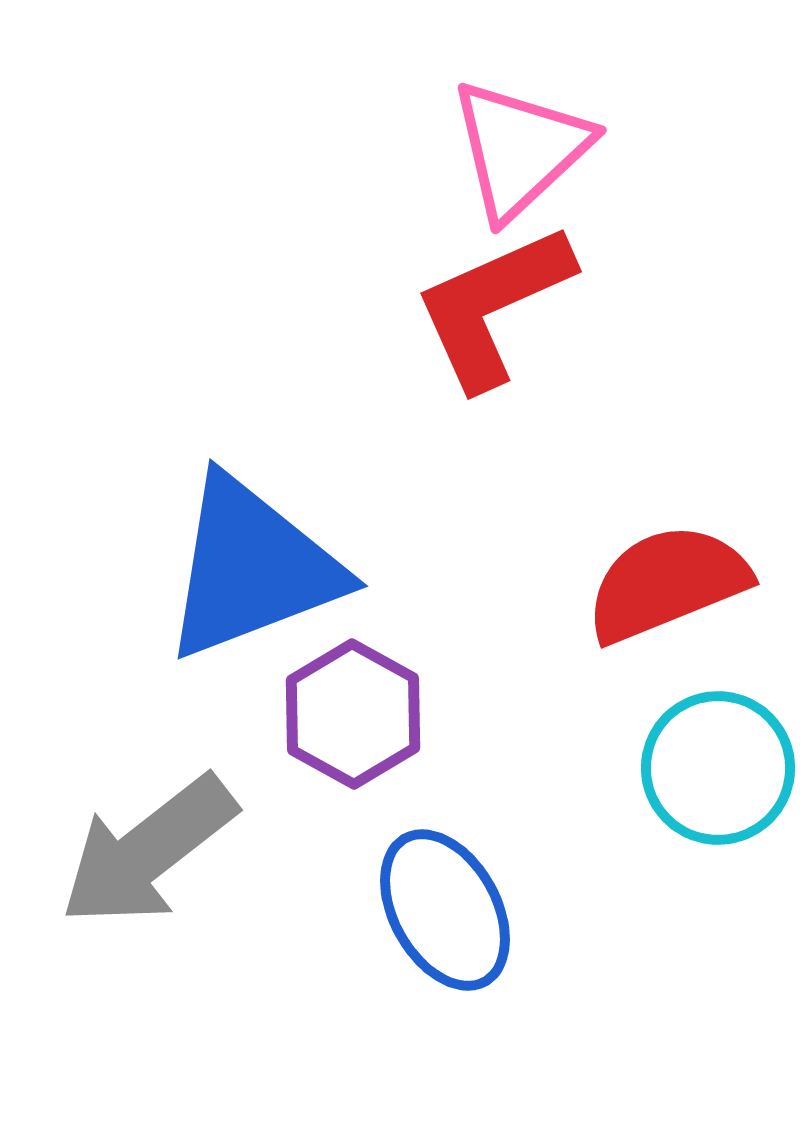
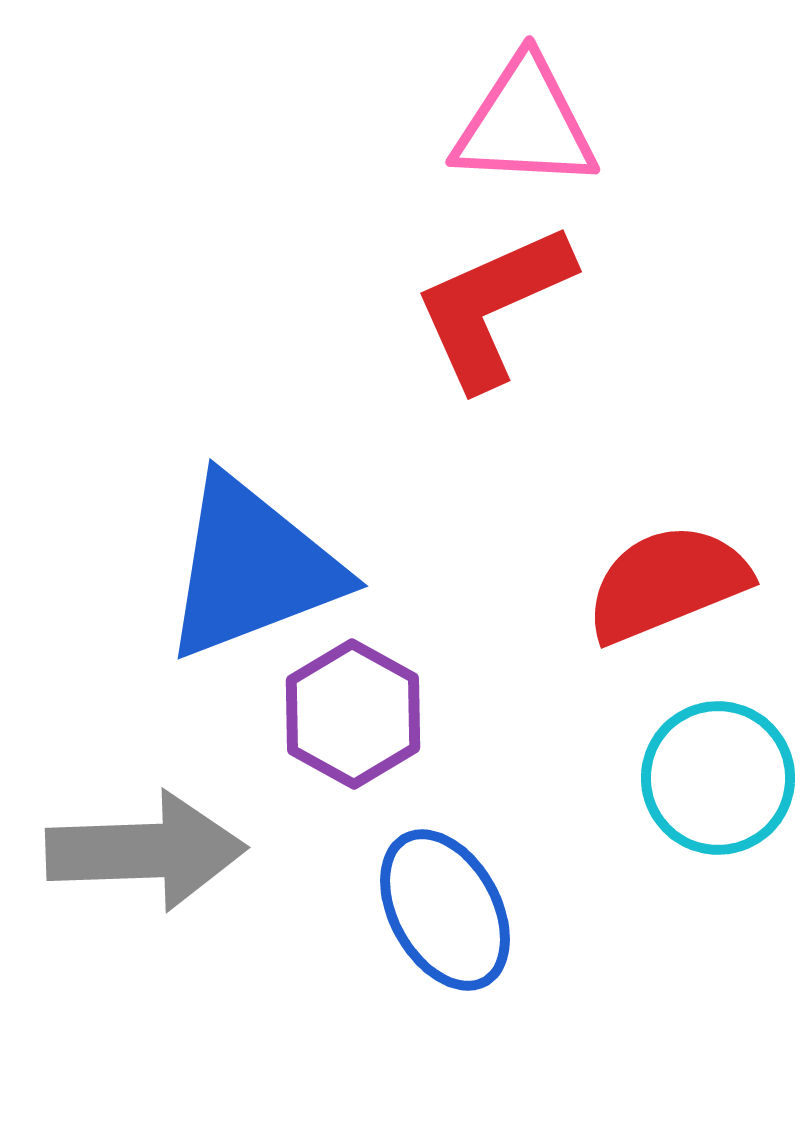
pink triangle: moved 5 px right, 25 px up; rotated 46 degrees clockwise
cyan circle: moved 10 px down
gray arrow: moved 2 px left; rotated 144 degrees counterclockwise
